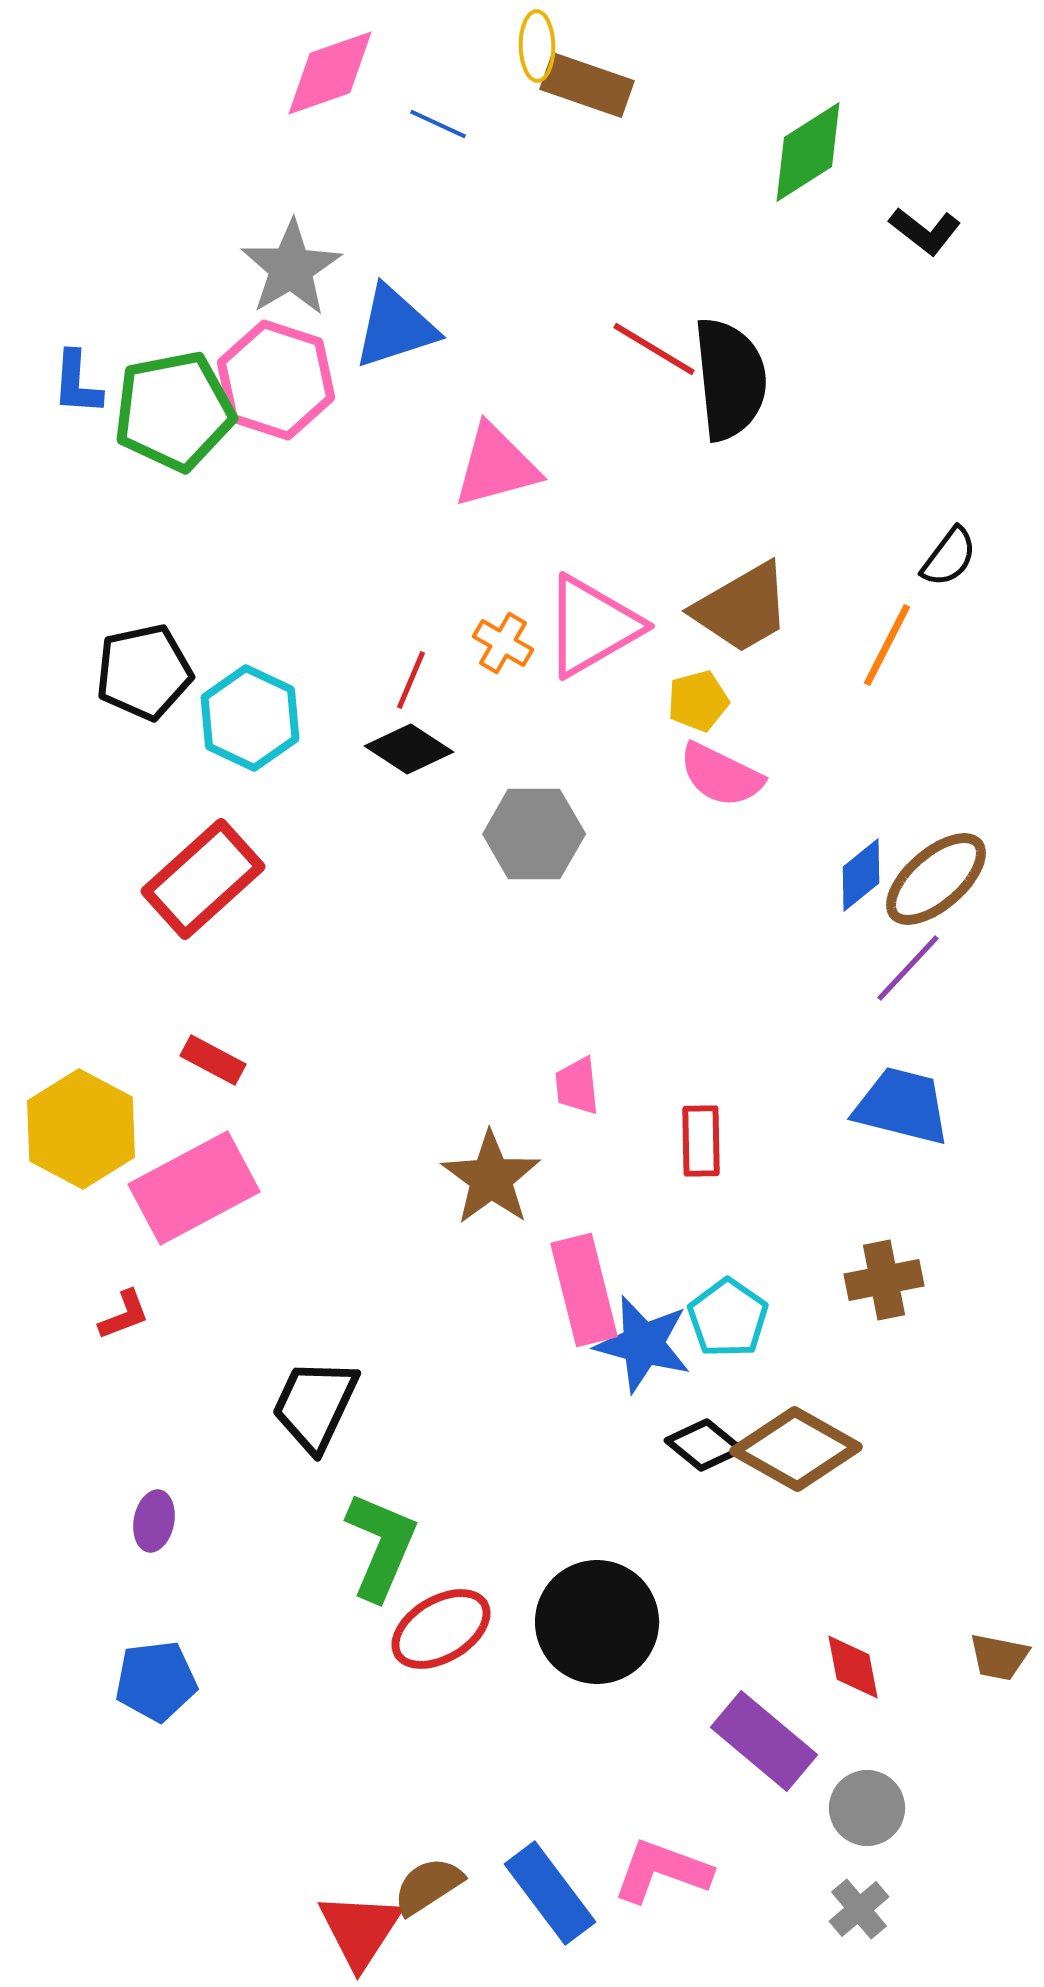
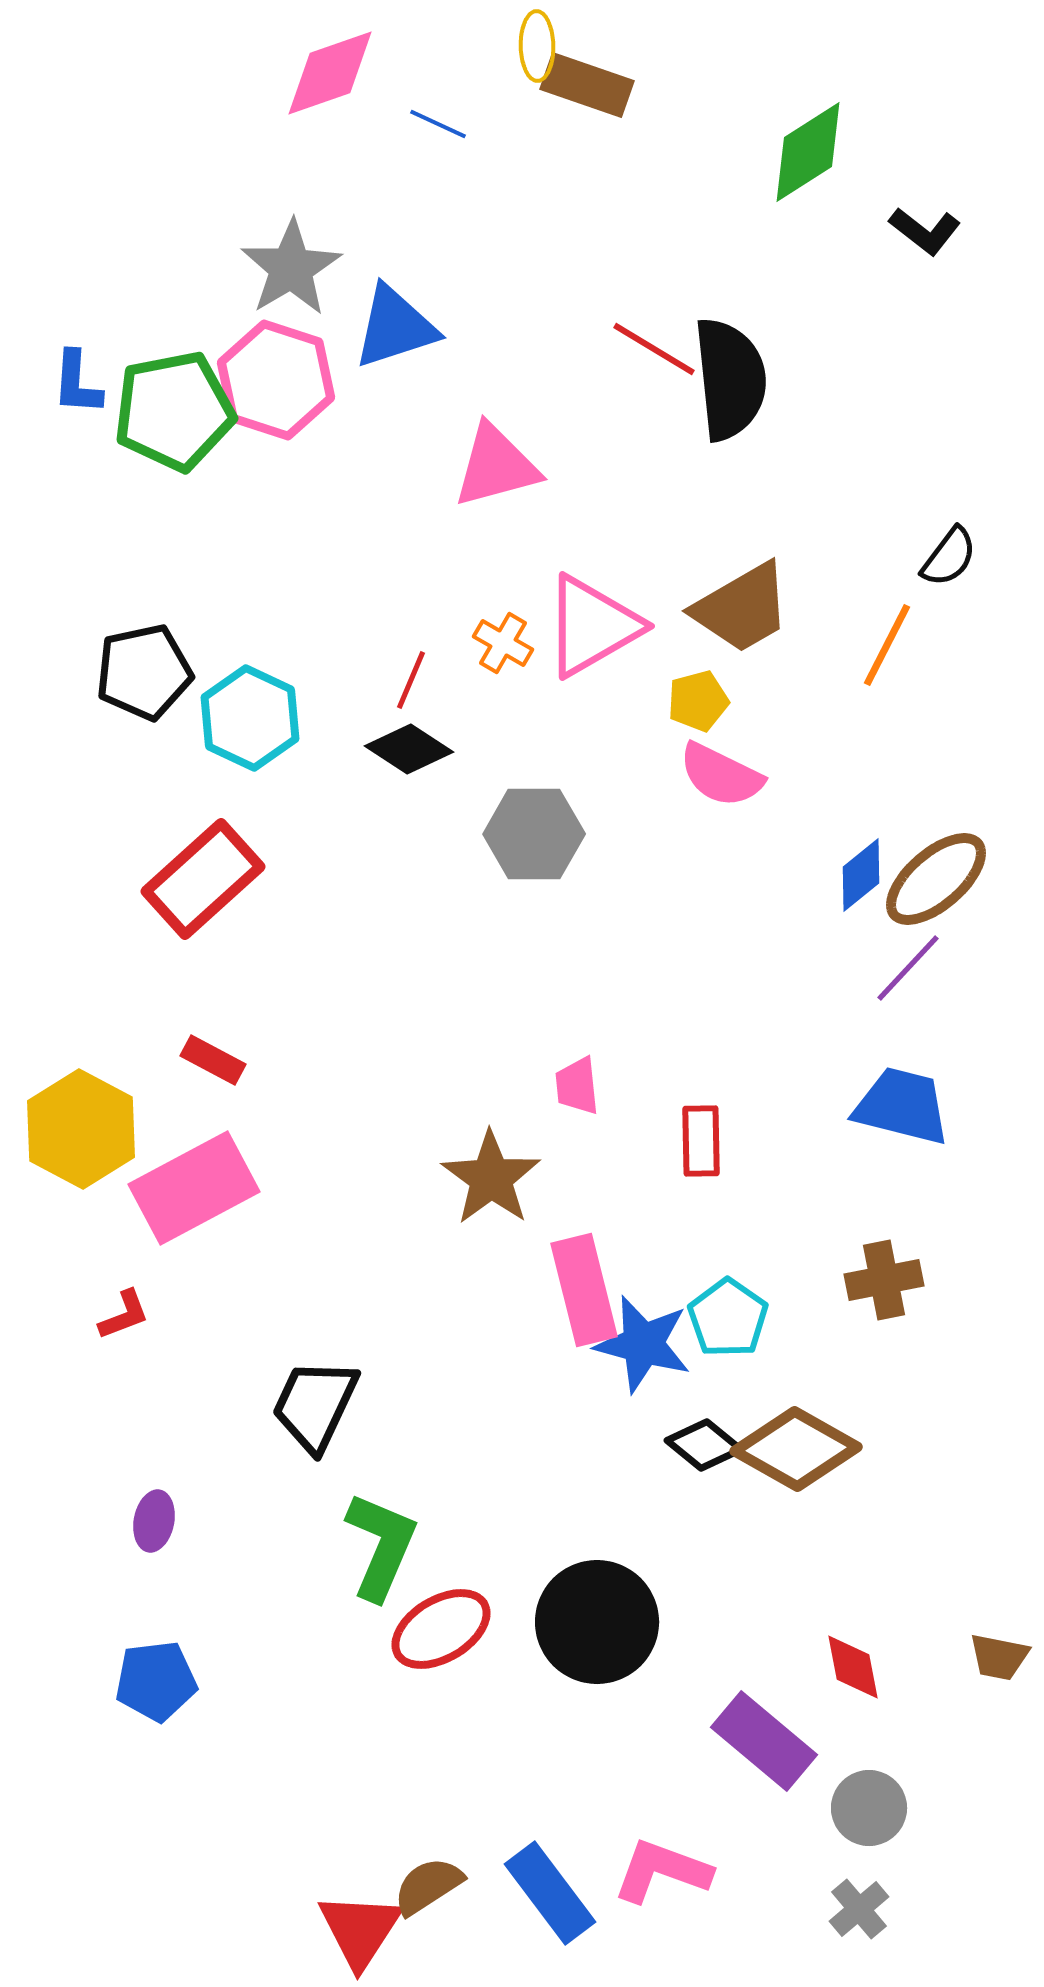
gray circle at (867, 1808): moved 2 px right
